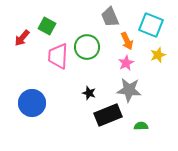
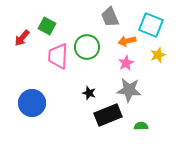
orange arrow: rotated 102 degrees clockwise
